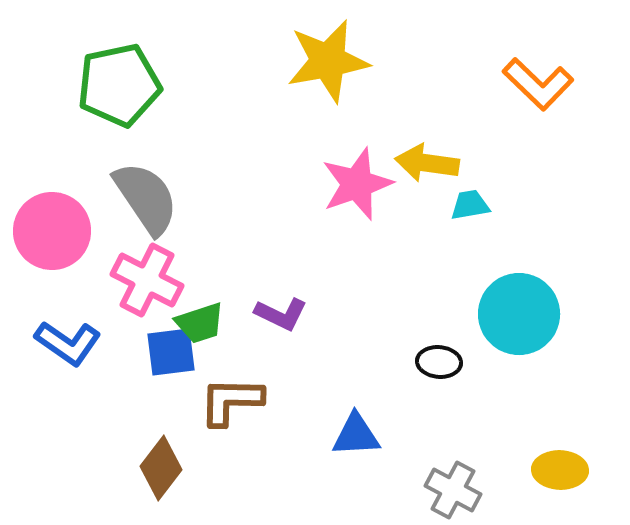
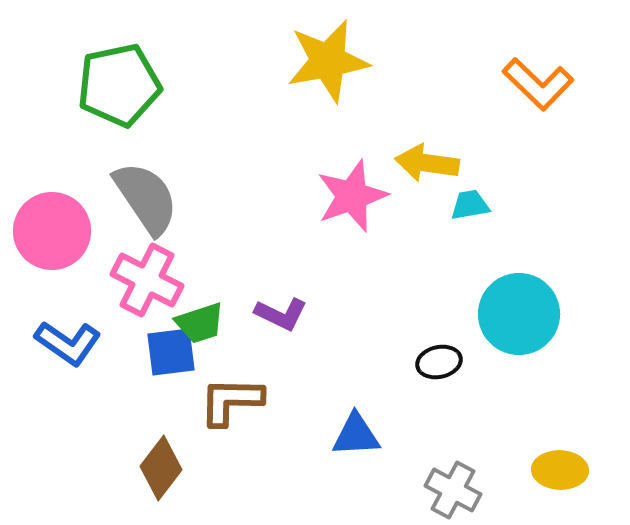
pink star: moved 5 px left, 12 px down
black ellipse: rotated 18 degrees counterclockwise
